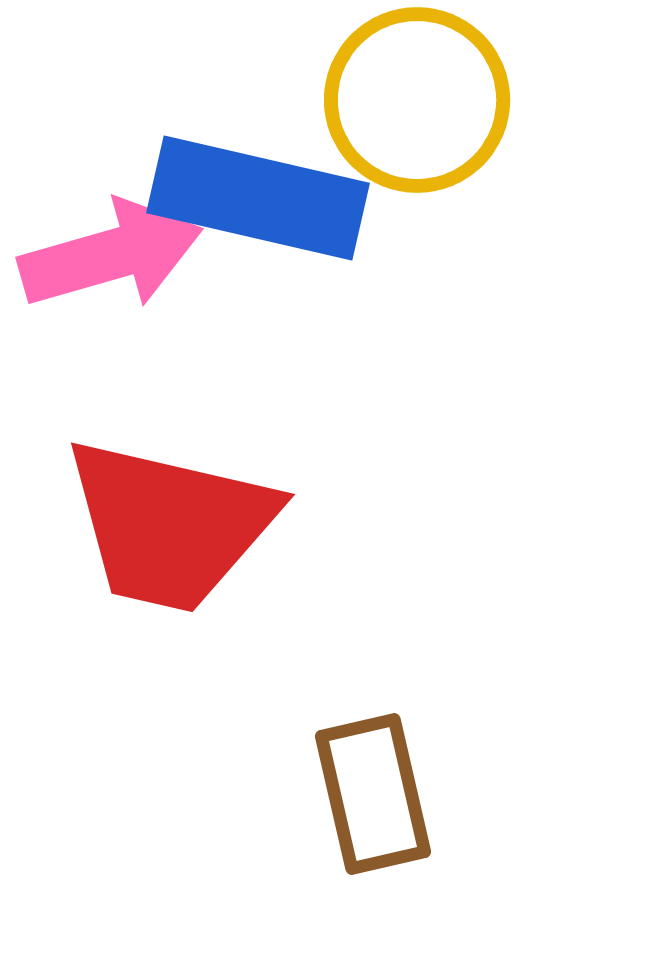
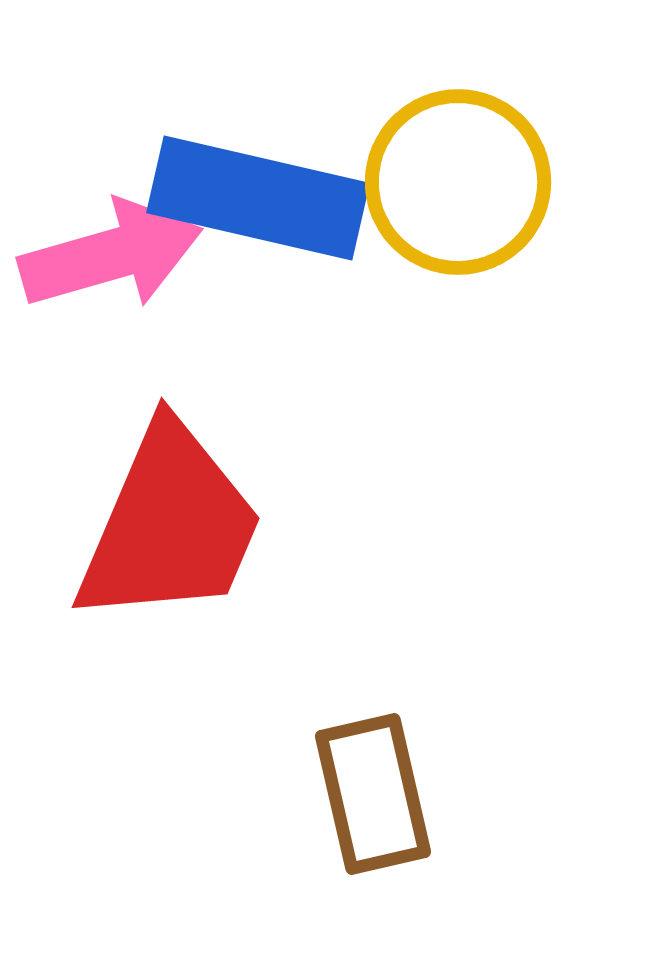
yellow circle: moved 41 px right, 82 px down
red trapezoid: rotated 80 degrees counterclockwise
